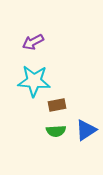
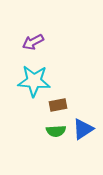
brown rectangle: moved 1 px right
blue triangle: moved 3 px left, 1 px up
